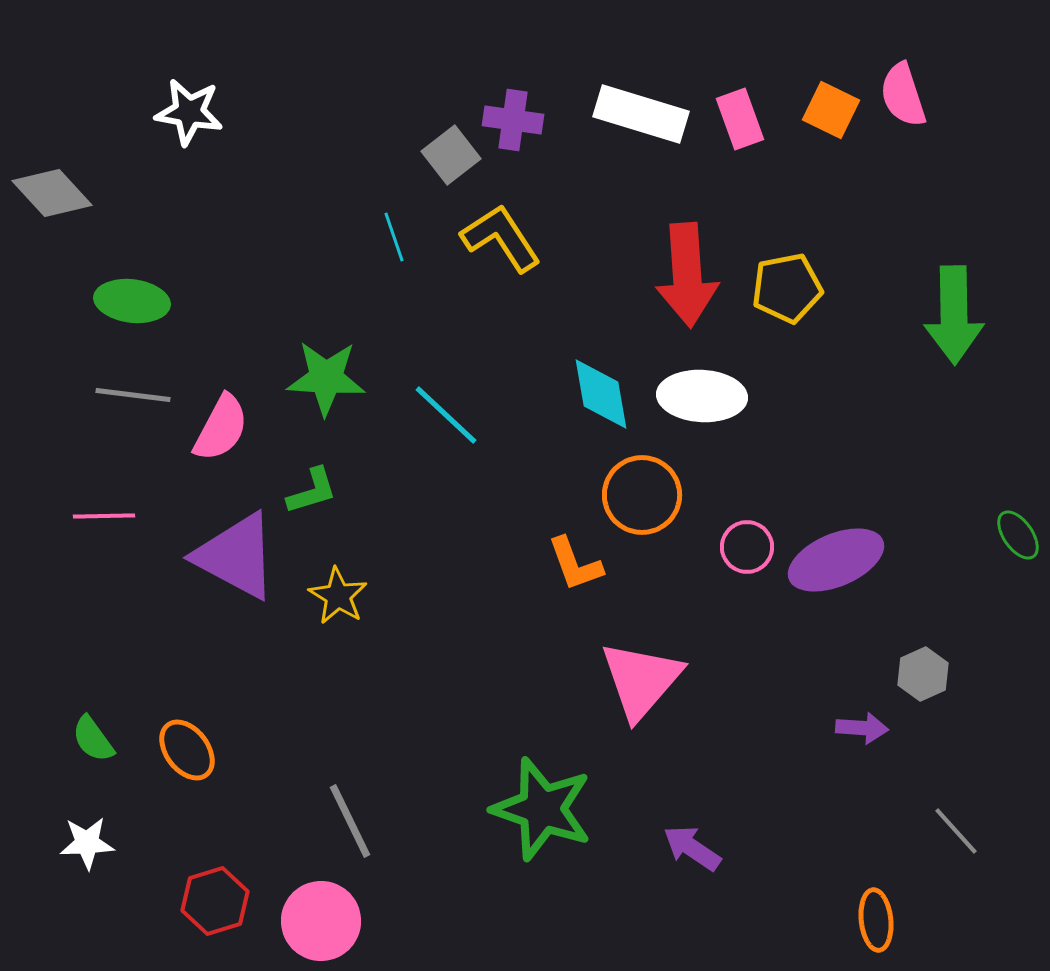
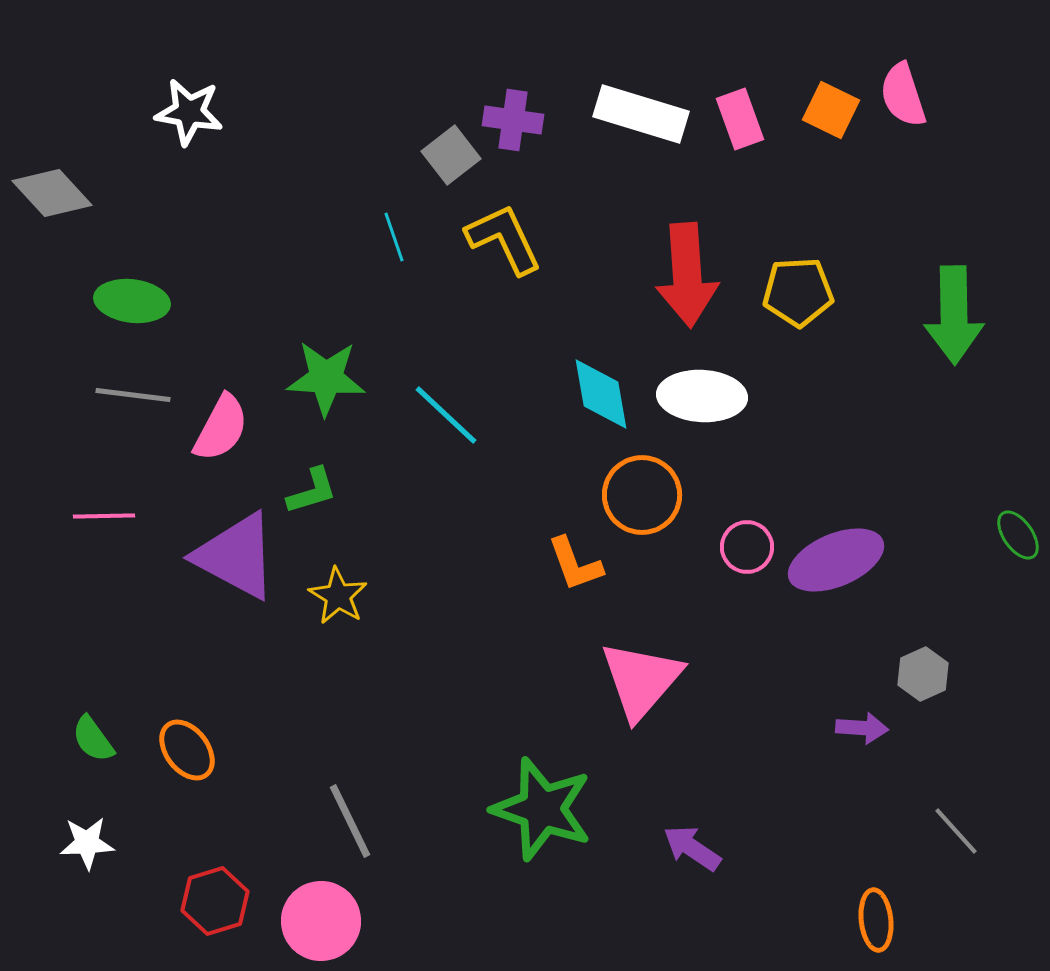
yellow L-shape at (501, 238): moved 3 px right, 1 px down; rotated 8 degrees clockwise
yellow pentagon at (787, 288): moved 11 px right, 4 px down; rotated 8 degrees clockwise
